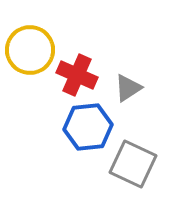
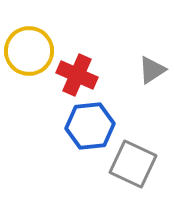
yellow circle: moved 1 px left, 1 px down
gray triangle: moved 24 px right, 18 px up
blue hexagon: moved 2 px right, 1 px up
